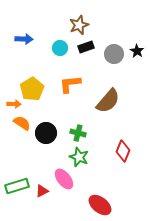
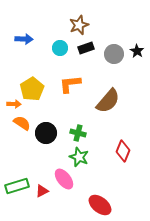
black rectangle: moved 1 px down
